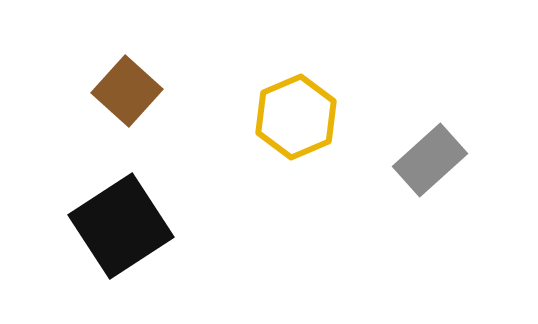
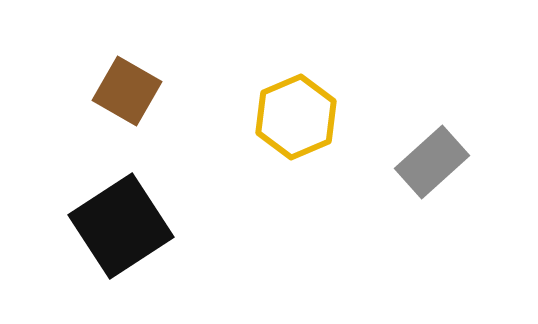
brown square: rotated 12 degrees counterclockwise
gray rectangle: moved 2 px right, 2 px down
